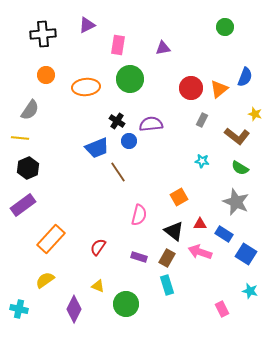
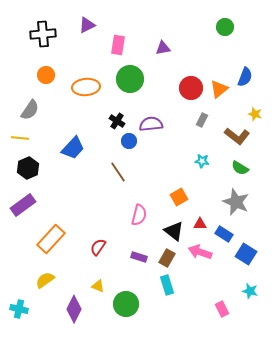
blue trapezoid at (97, 148): moved 24 px left; rotated 25 degrees counterclockwise
